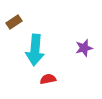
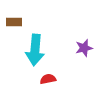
brown rectangle: rotated 35 degrees clockwise
